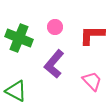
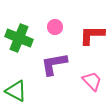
purple L-shape: rotated 40 degrees clockwise
